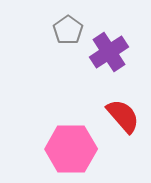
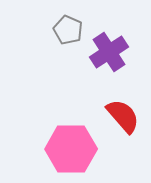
gray pentagon: rotated 12 degrees counterclockwise
